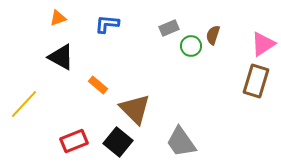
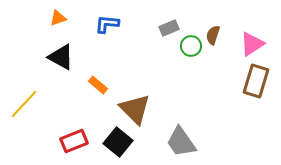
pink triangle: moved 11 px left
